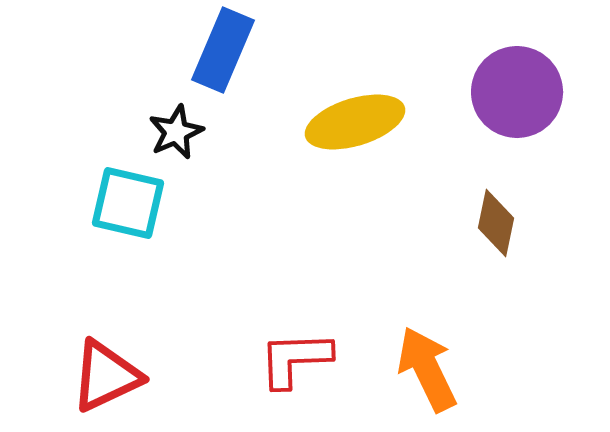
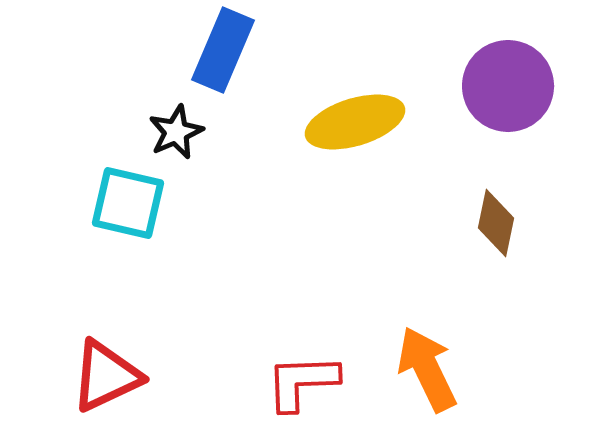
purple circle: moved 9 px left, 6 px up
red L-shape: moved 7 px right, 23 px down
